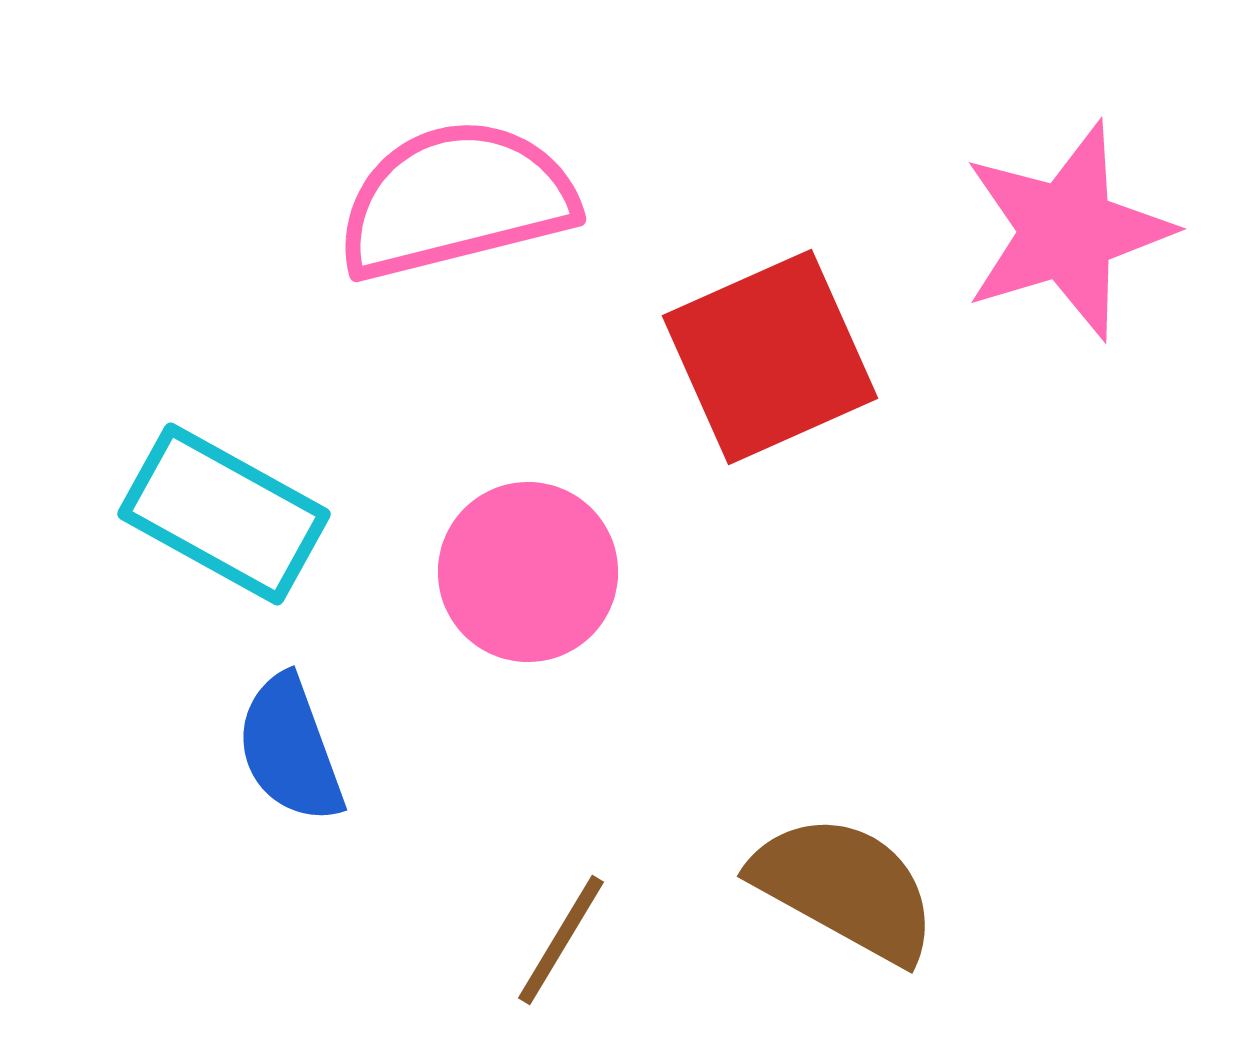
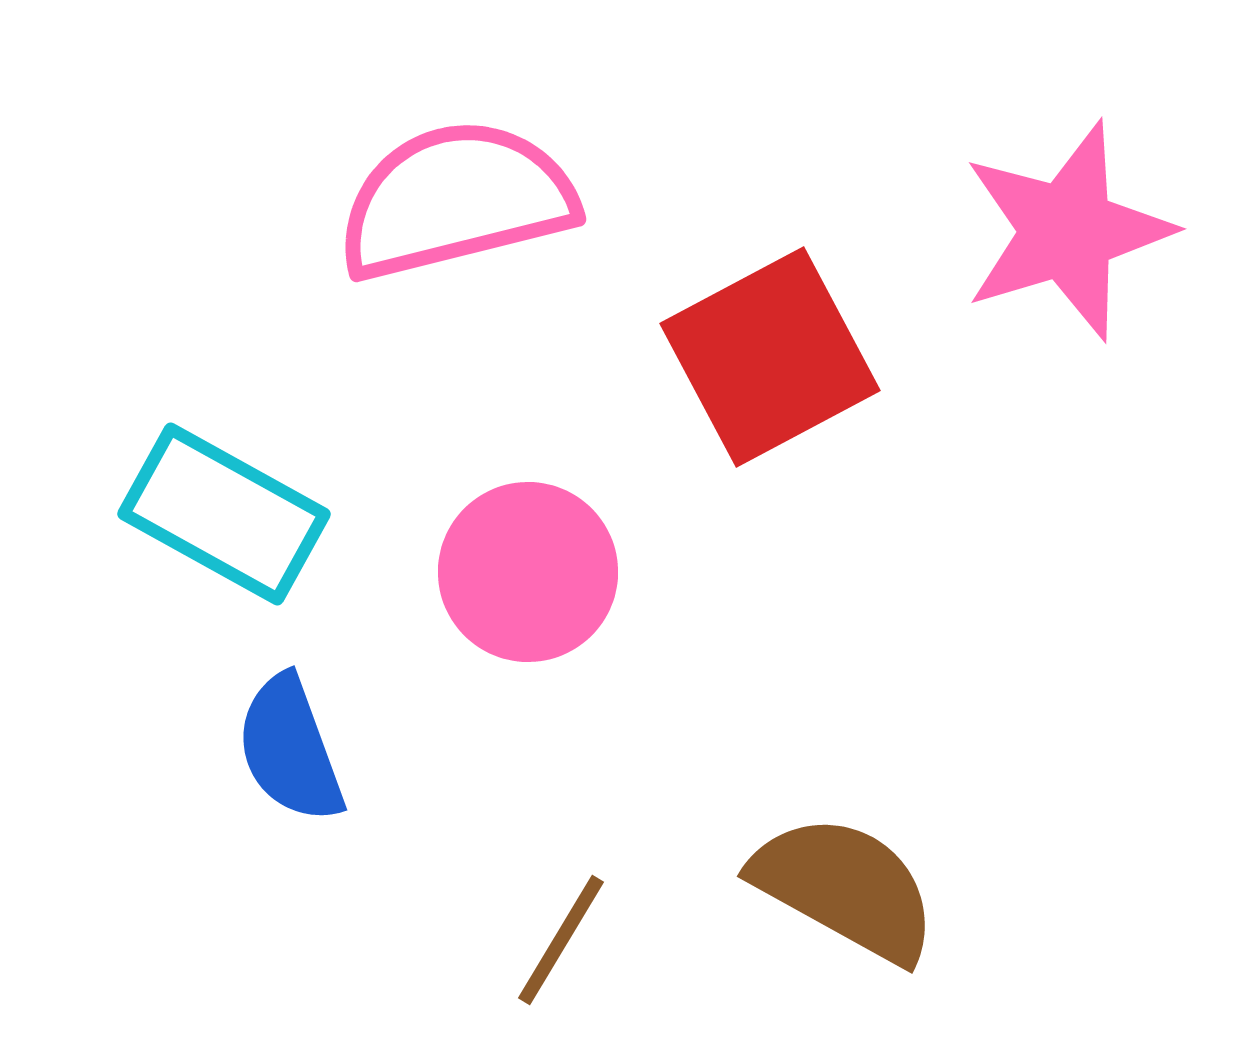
red square: rotated 4 degrees counterclockwise
